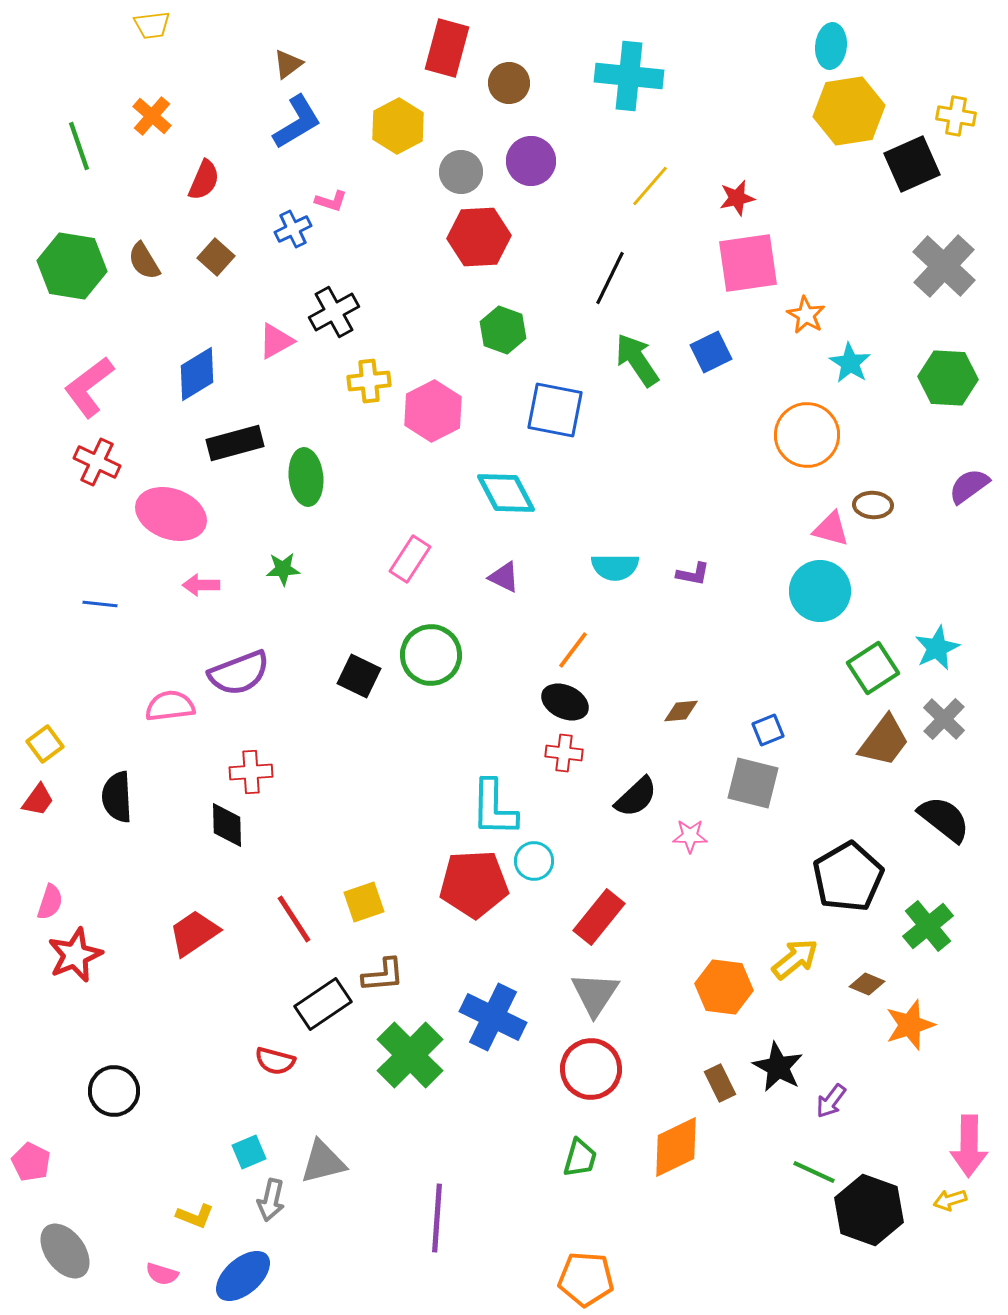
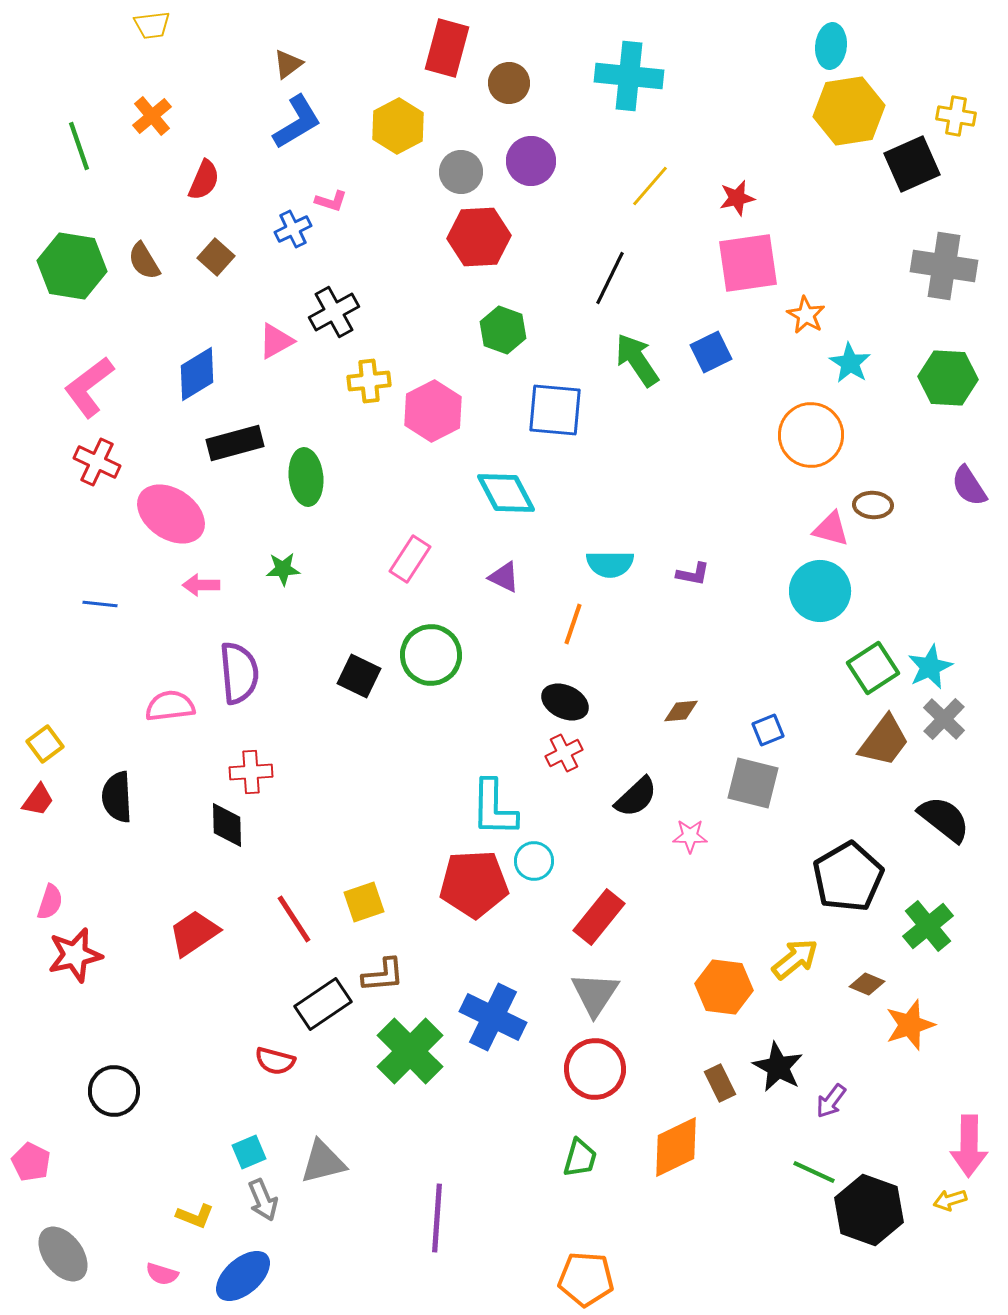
orange cross at (152, 116): rotated 9 degrees clockwise
gray cross at (944, 266): rotated 34 degrees counterclockwise
blue square at (555, 410): rotated 6 degrees counterclockwise
orange circle at (807, 435): moved 4 px right
purple semicircle at (969, 486): rotated 87 degrees counterclockwise
pink ellipse at (171, 514): rotated 14 degrees clockwise
cyan semicircle at (615, 567): moved 5 px left, 3 px up
cyan star at (937, 648): moved 7 px left, 19 px down
orange line at (573, 650): moved 26 px up; rotated 18 degrees counterclockwise
purple semicircle at (239, 673): rotated 74 degrees counterclockwise
red cross at (564, 753): rotated 33 degrees counterclockwise
red star at (75, 955): rotated 10 degrees clockwise
green cross at (410, 1055): moved 4 px up
red circle at (591, 1069): moved 4 px right
gray arrow at (271, 1200): moved 8 px left; rotated 36 degrees counterclockwise
gray ellipse at (65, 1251): moved 2 px left, 3 px down
